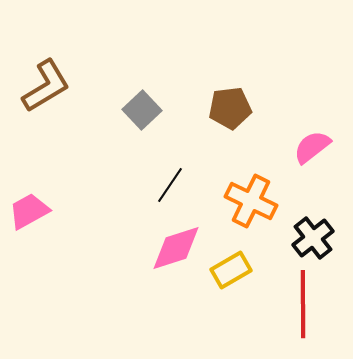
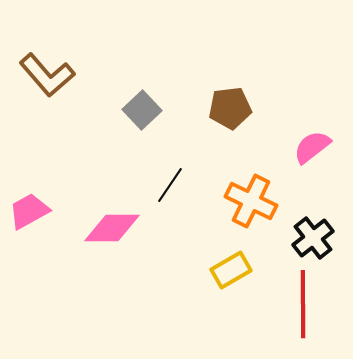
brown L-shape: moved 1 px right, 11 px up; rotated 80 degrees clockwise
pink diamond: moved 64 px left, 20 px up; rotated 18 degrees clockwise
